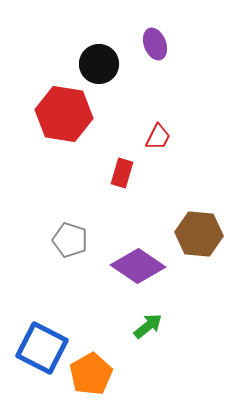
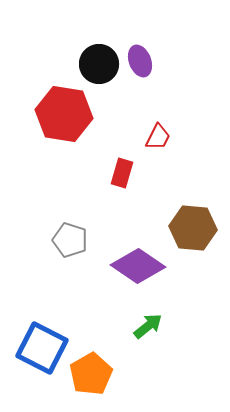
purple ellipse: moved 15 px left, 17 px down
brown hexagon: moved 6 px left, 6 px up
